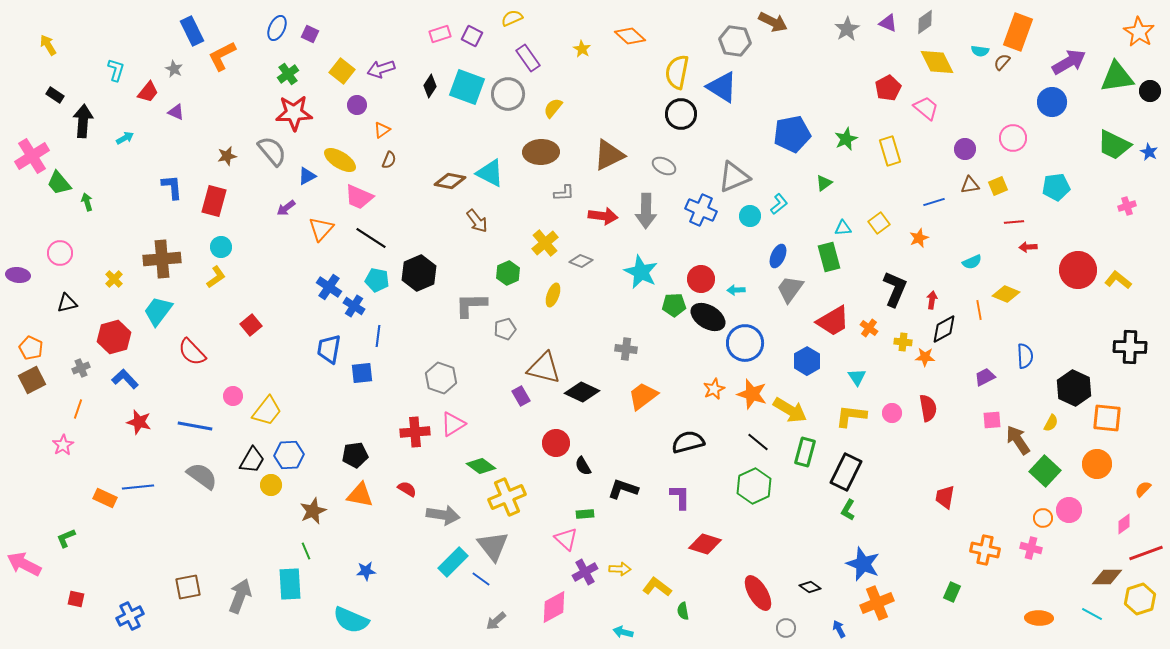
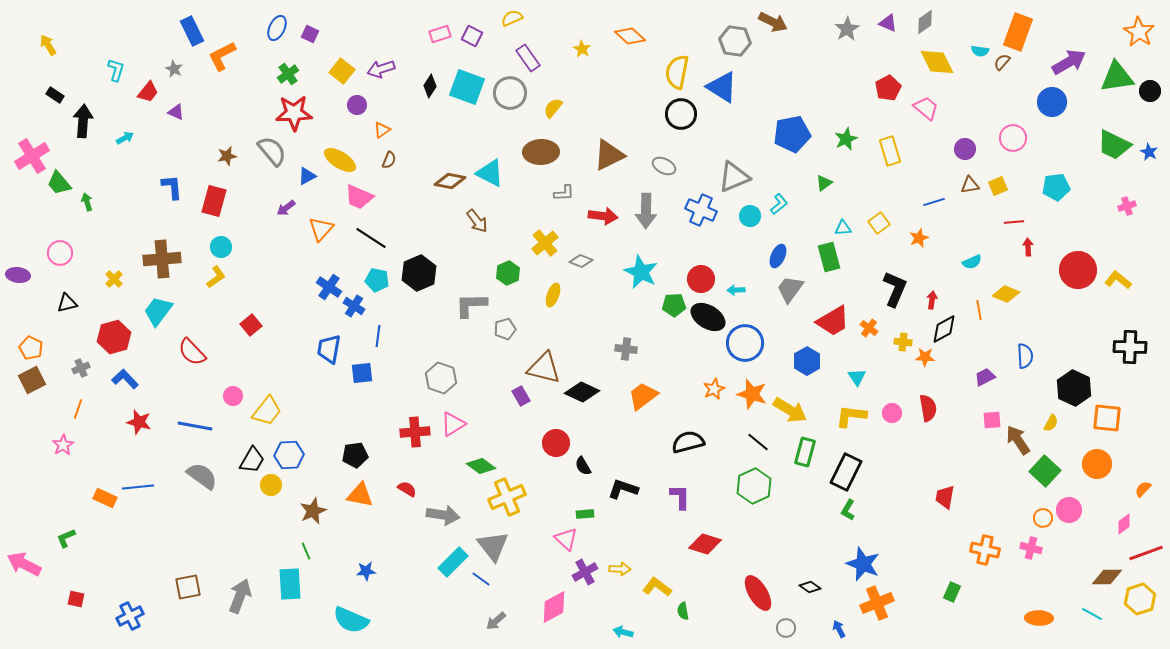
gray circle at (508, 94): moved 2 px right, 1 px up
red arrow at (1028, 247): rotated 90 degrees clockwise
